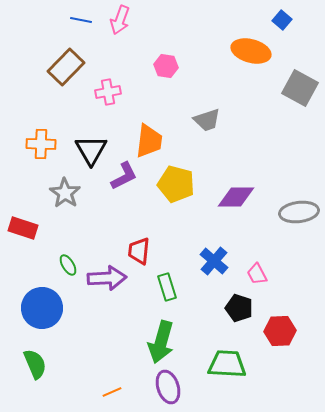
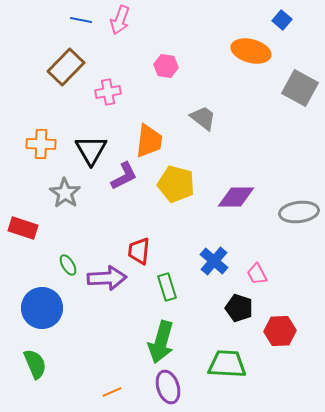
gray trapezoid: moved 4 px left, 2 px up; rotated 124 degrees counterclockwise
